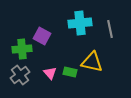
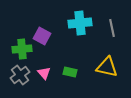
gray line: moved 2 px right, 1 px up
yellow triangle: moved 15 px right, 5 px down
pink triangle: moved 6 px left
